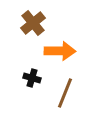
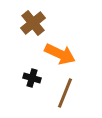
orange arrow: moved 3 px down; rotated 24 degrees clockwise
